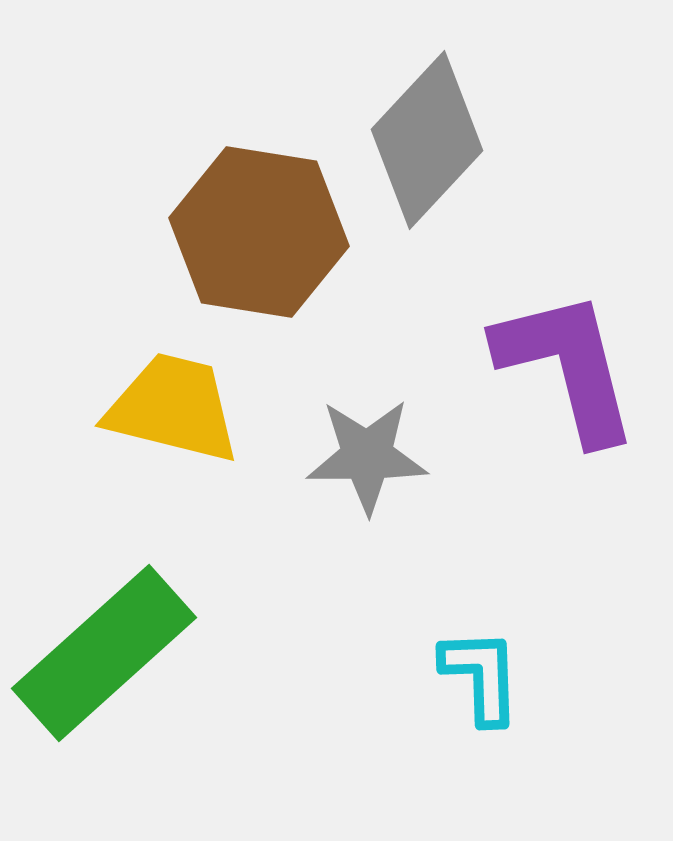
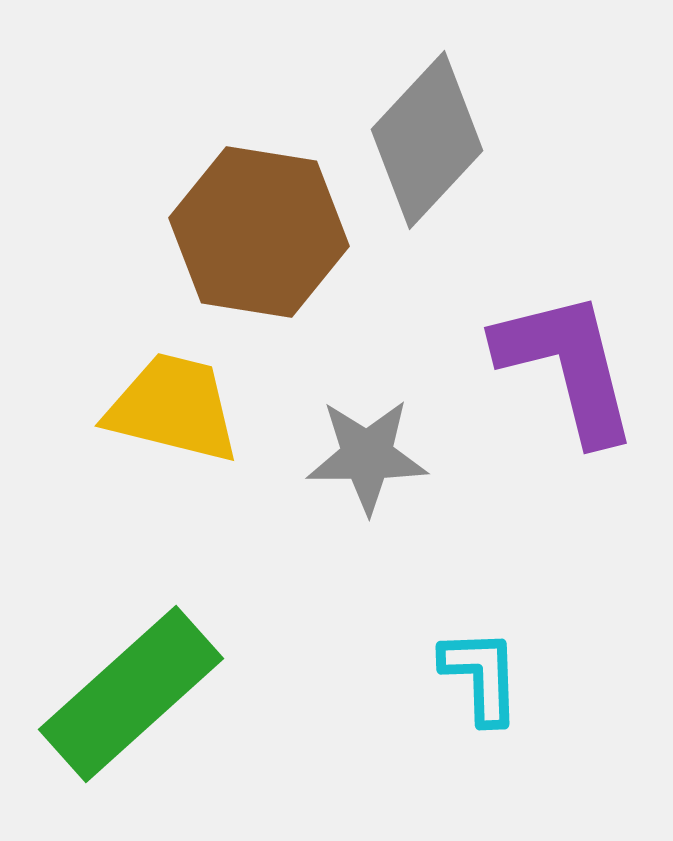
green rectangle: moved 27 px right, 41 px down
